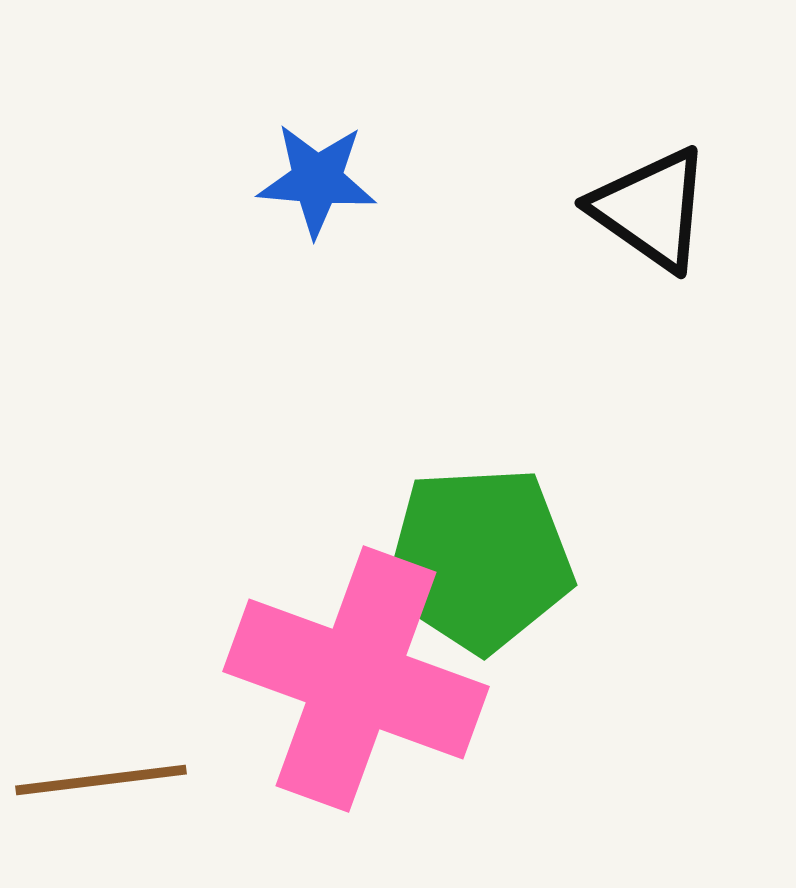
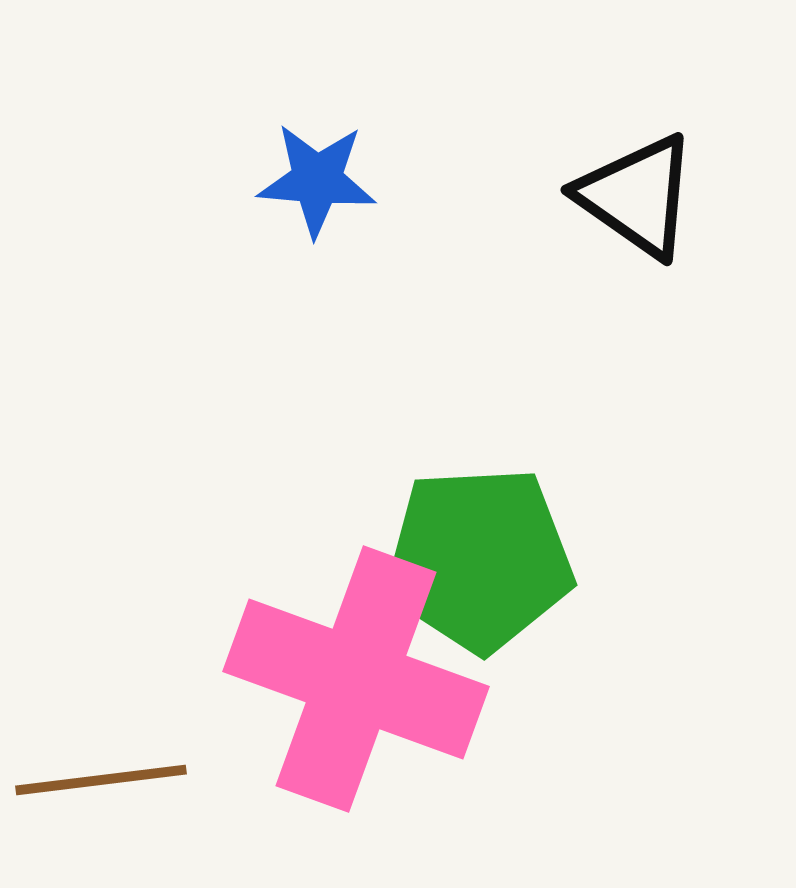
black triangle: moved 14 px left, 13 px up
